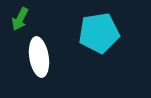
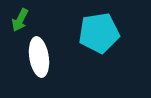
green arrow: moved 1 px down
